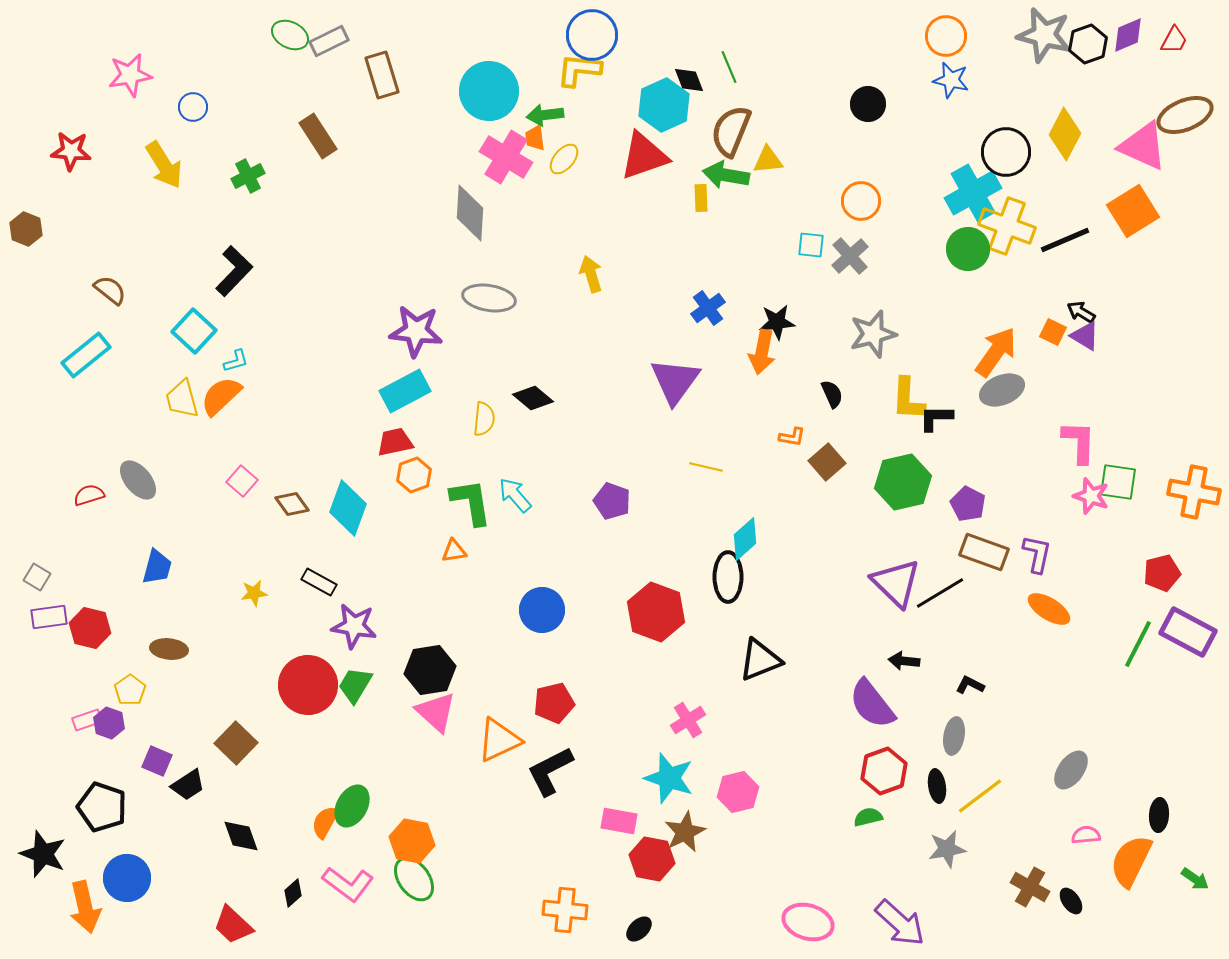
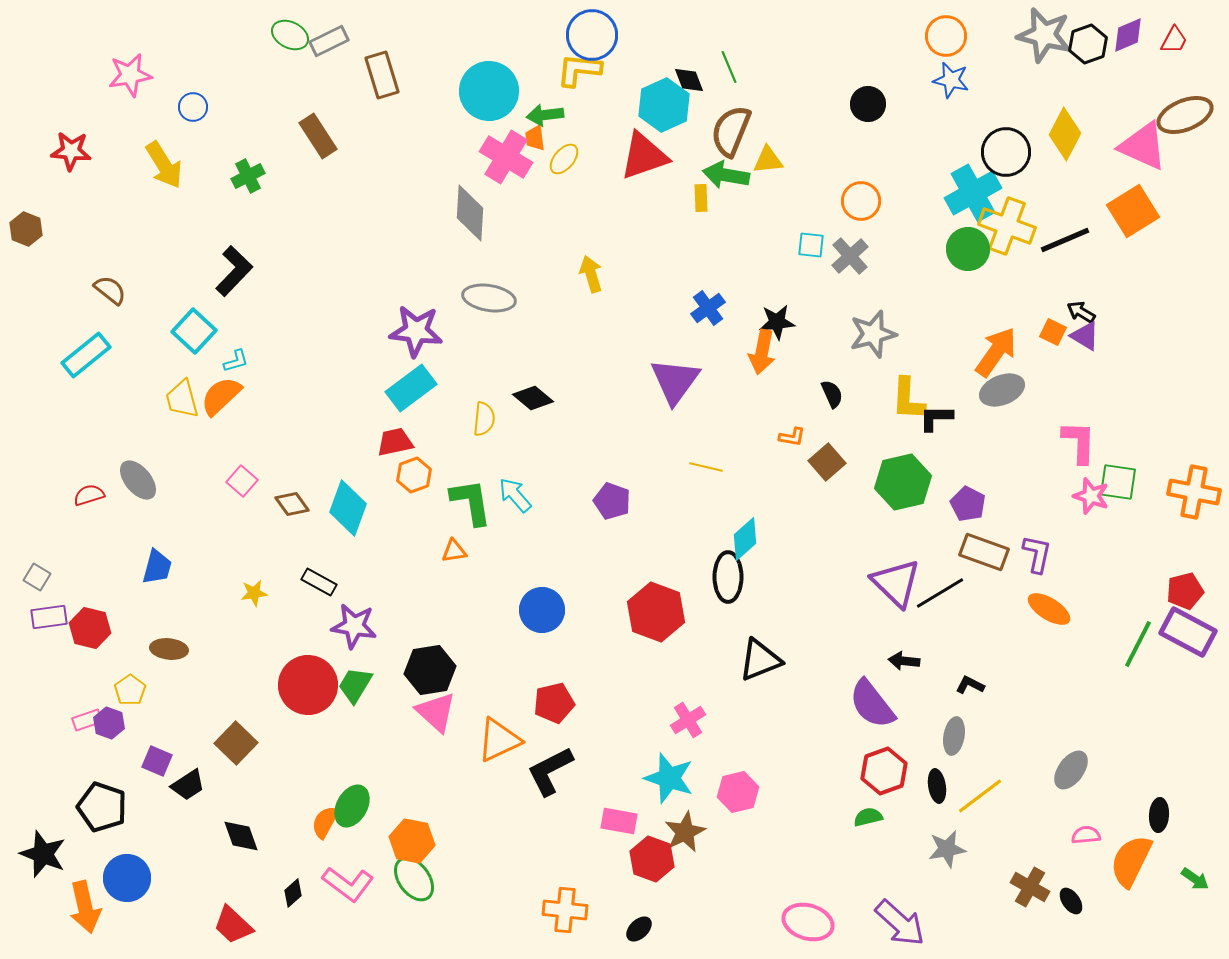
cyan rectangle at (405, 391): moved 6 px right, 3 px up; rotated 9 degrees counterclockwise
red pentagon at (1162, 573): moved 23 px right, 18 px down
red hexagon at (652, 859): rotated 9 degrees clockwise
